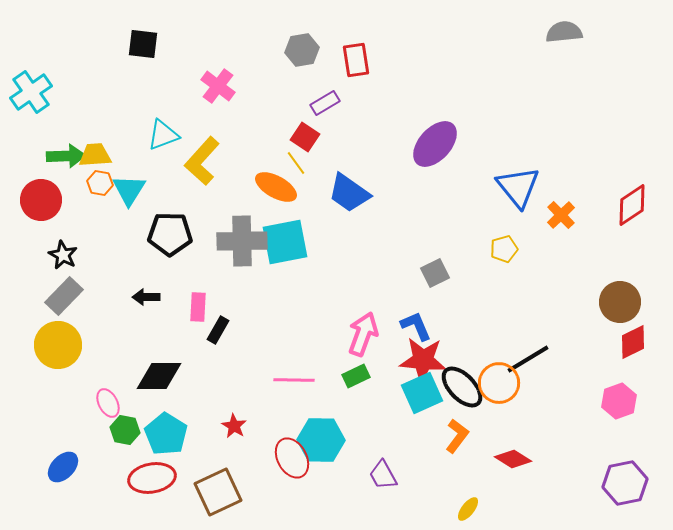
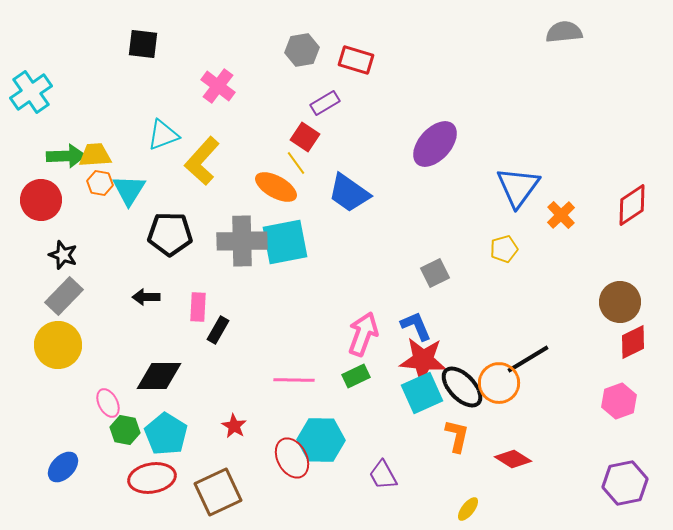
red rectangle at (356, 60): rotated 64 degrees counterclockwise
blue triangle at (518, 187): rotated 15 degrees clockwise
black star at (63, 255): rotated 8 degrees counterclockwise
orange L-shape at (457, 436): rotated 24 degrees counterclockwise
